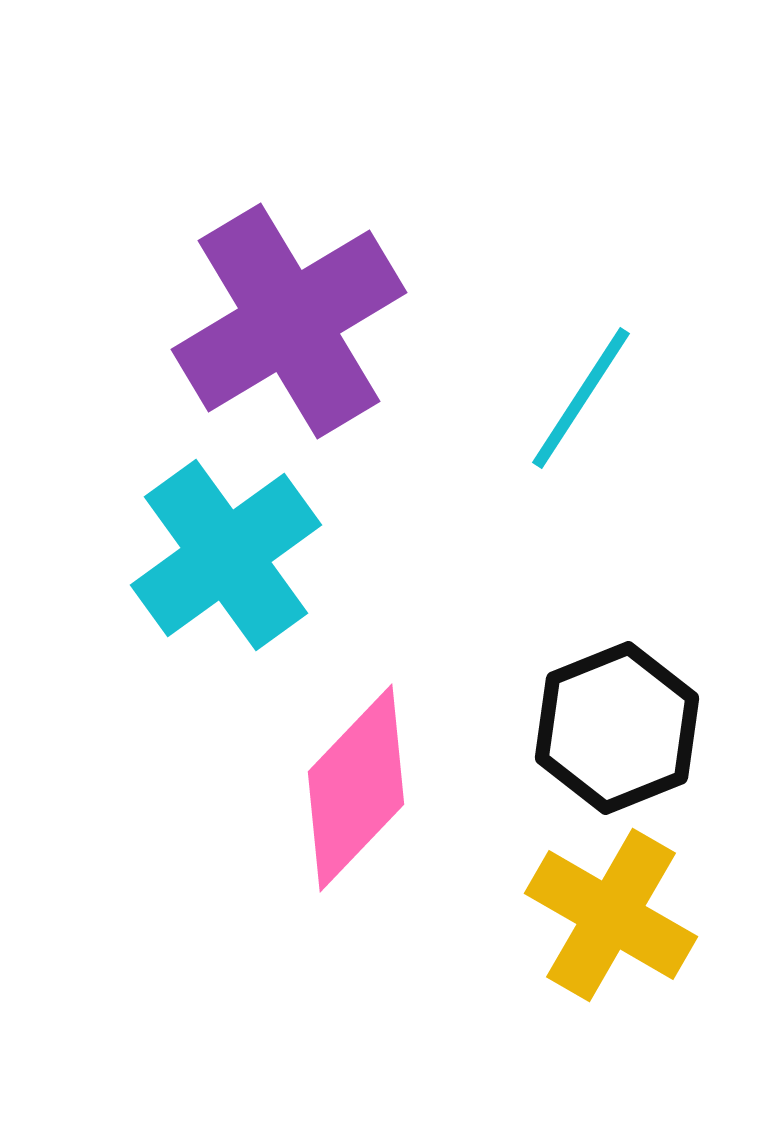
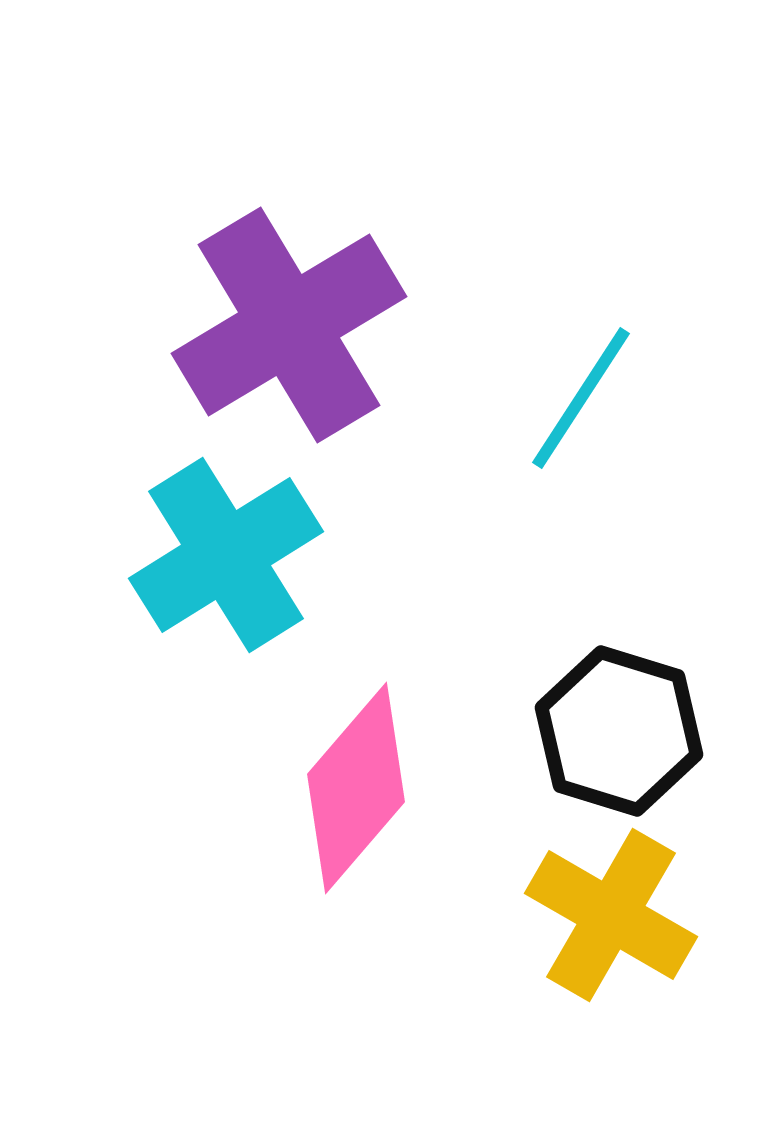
purple cross: moved 4 px down
cyan cross: rotated 4 degrees clockwise
black hexagon: moved 2 px right, 3 px down; rotated 21 degrees counterclockwise
pink diamond: rotated 3 degrees counterclockwise
